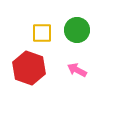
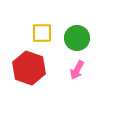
green circle: moved 8 px down
pink arrow: rotated 90 degrees counterclockwise
